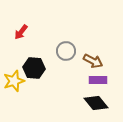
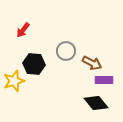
red arrow: moved 2 px right, 2 px up
brown arrow: moved 1 px left, 2 px down
black hexagon: moved 4 px up
purple rectangle: moved 6 px right
